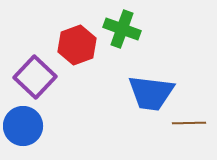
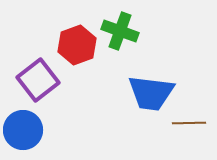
green cross: moved 2 px left, 2 px down
purple square: moved 3 px right, 3 px down; rotated 9 degrees clockwise
blue circle: moved 4 px down
